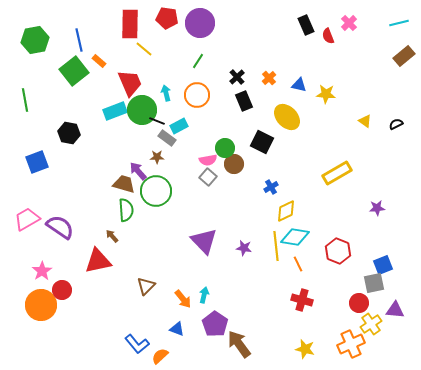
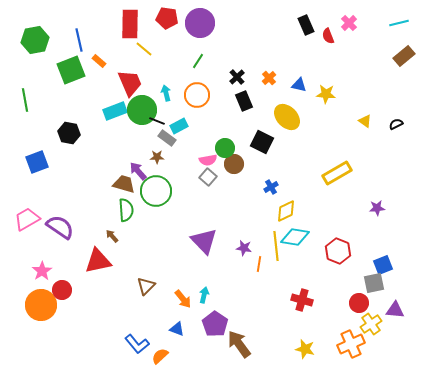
green square at (74, 71): moved 3 px left, 1 px up; rotated 16 degrees clockwise
orange line at (298, 264): moved 39 px left; rotated 35 degrees clockwise
